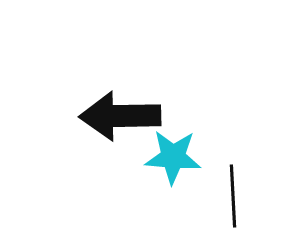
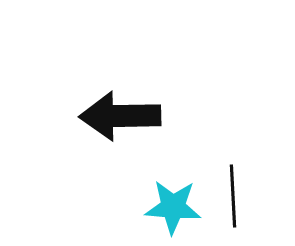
cyan star: moved 50 px down
